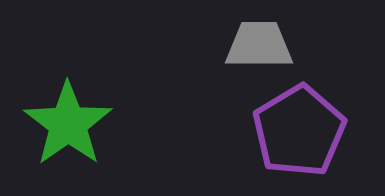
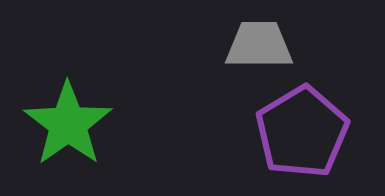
purple pentagon: moved 3 px right, 1 px down
